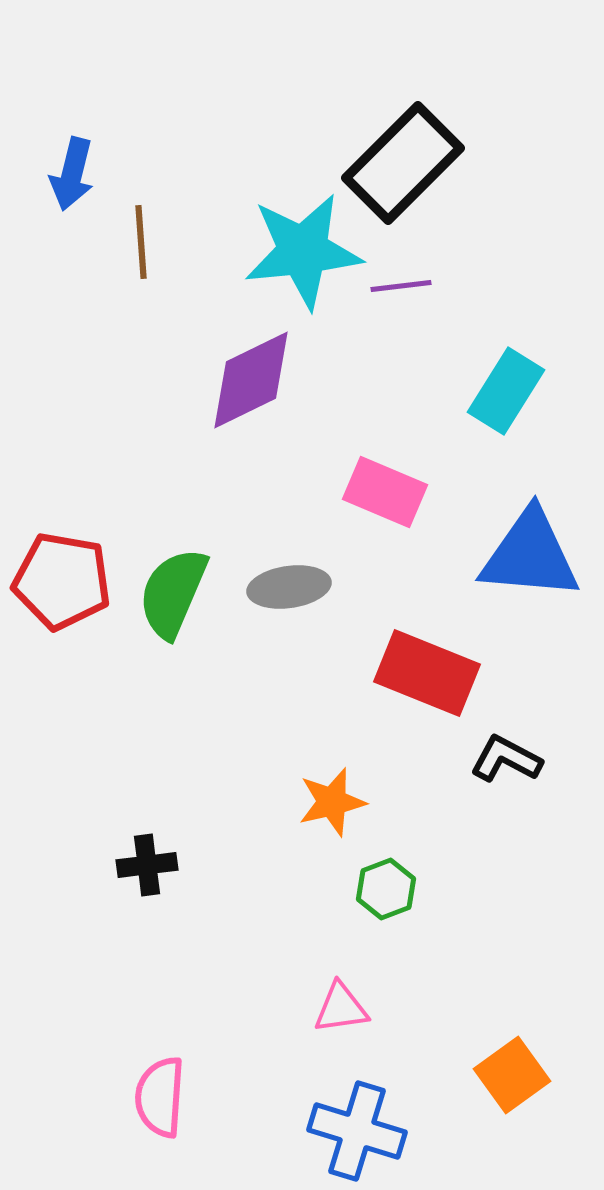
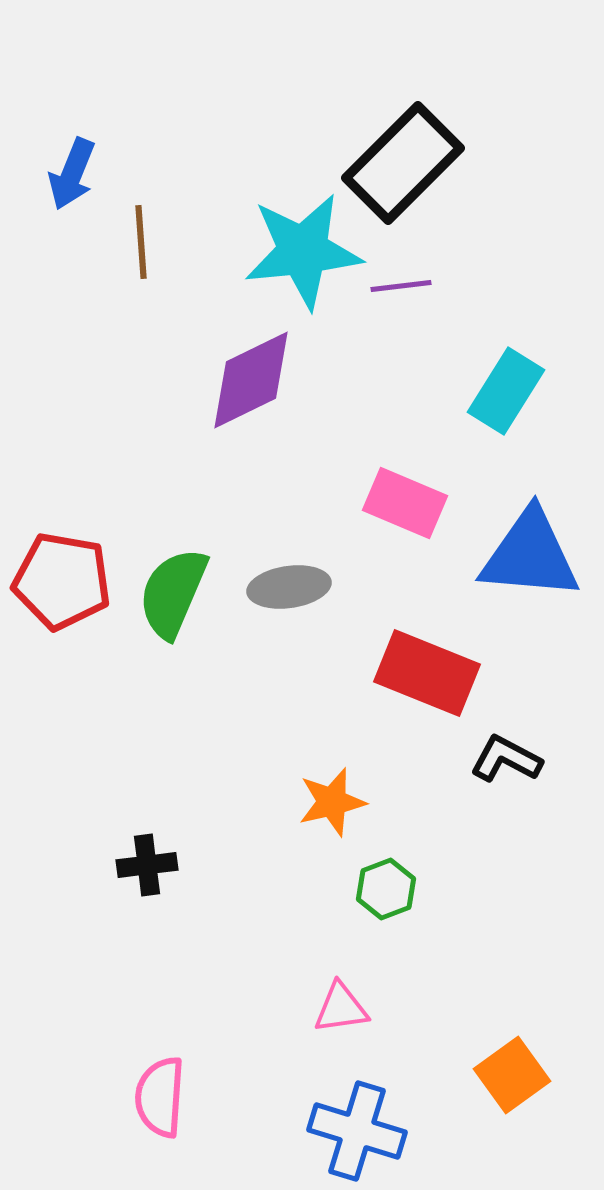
blue arrow: rotated 8 degrees clockwise
pink rectangle: moved 20 px right, 11 px down
